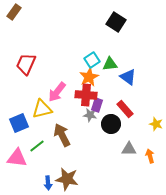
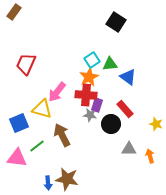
yellow triangle: rotated 30 degrees clockwise
